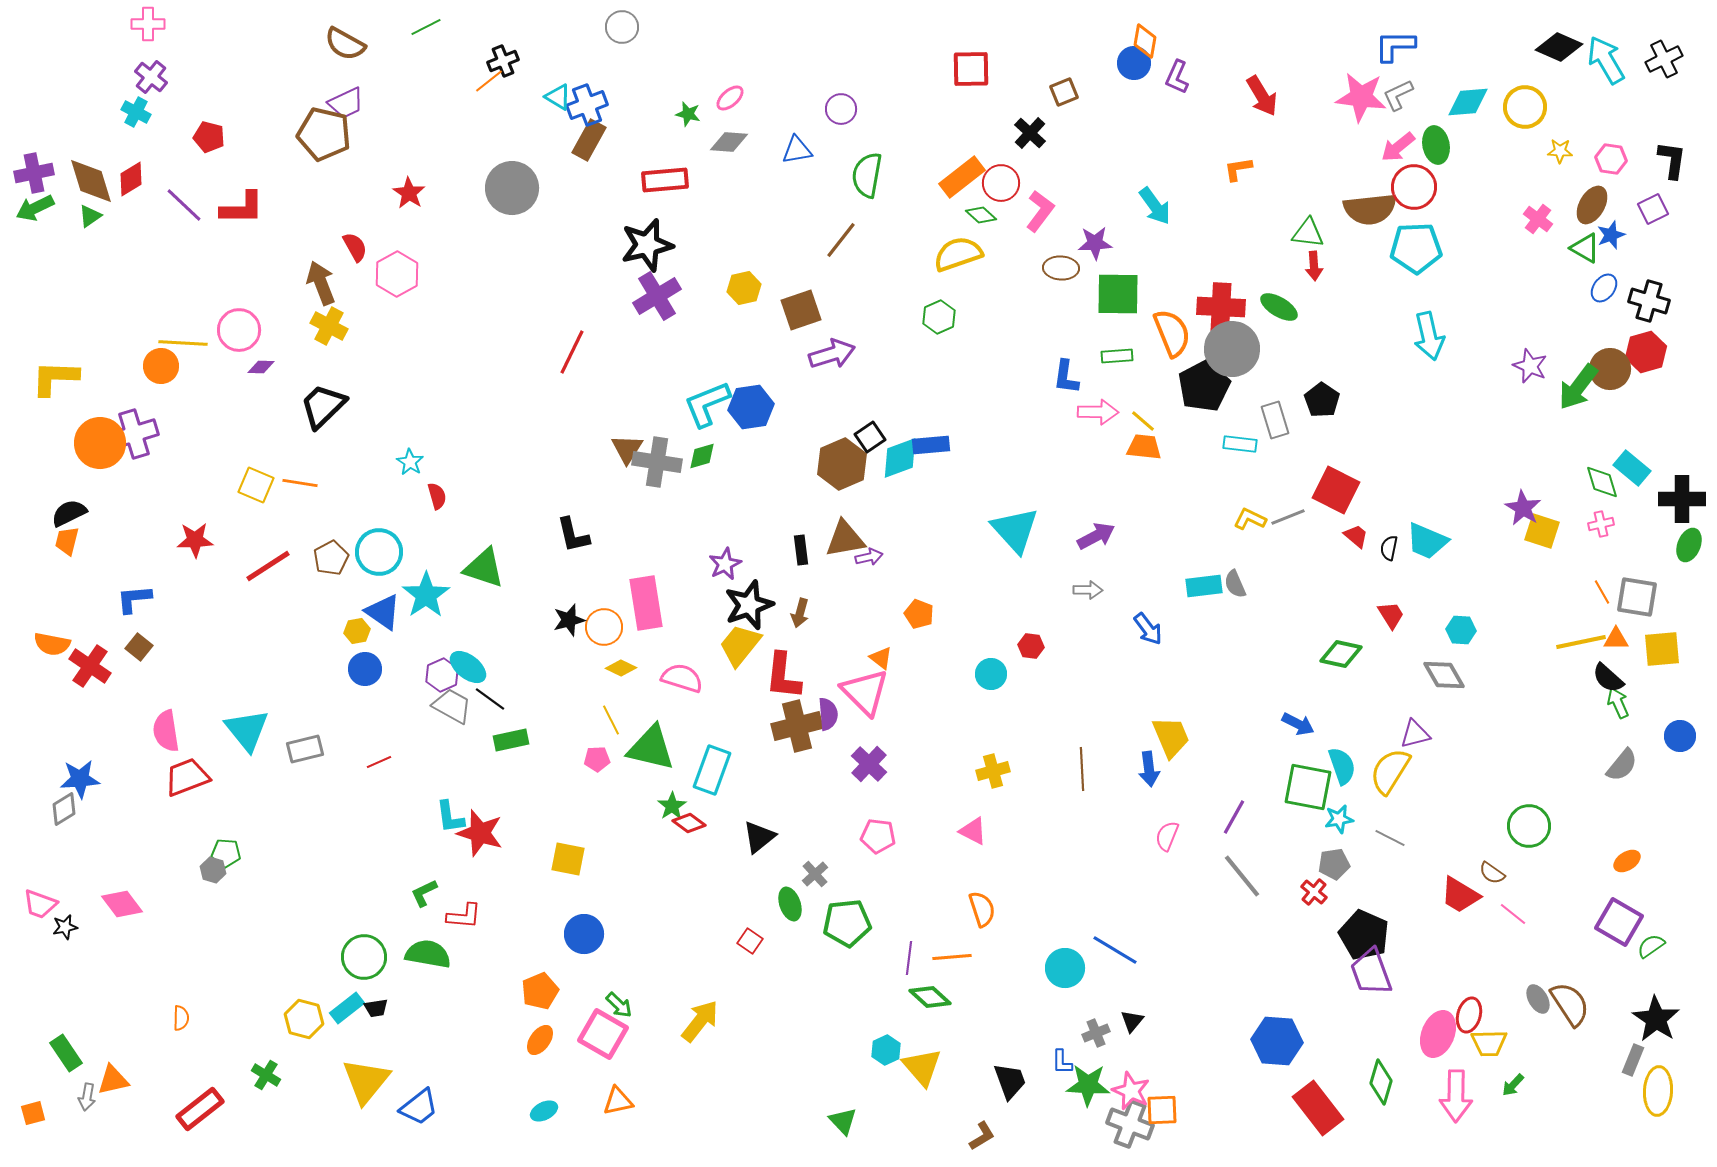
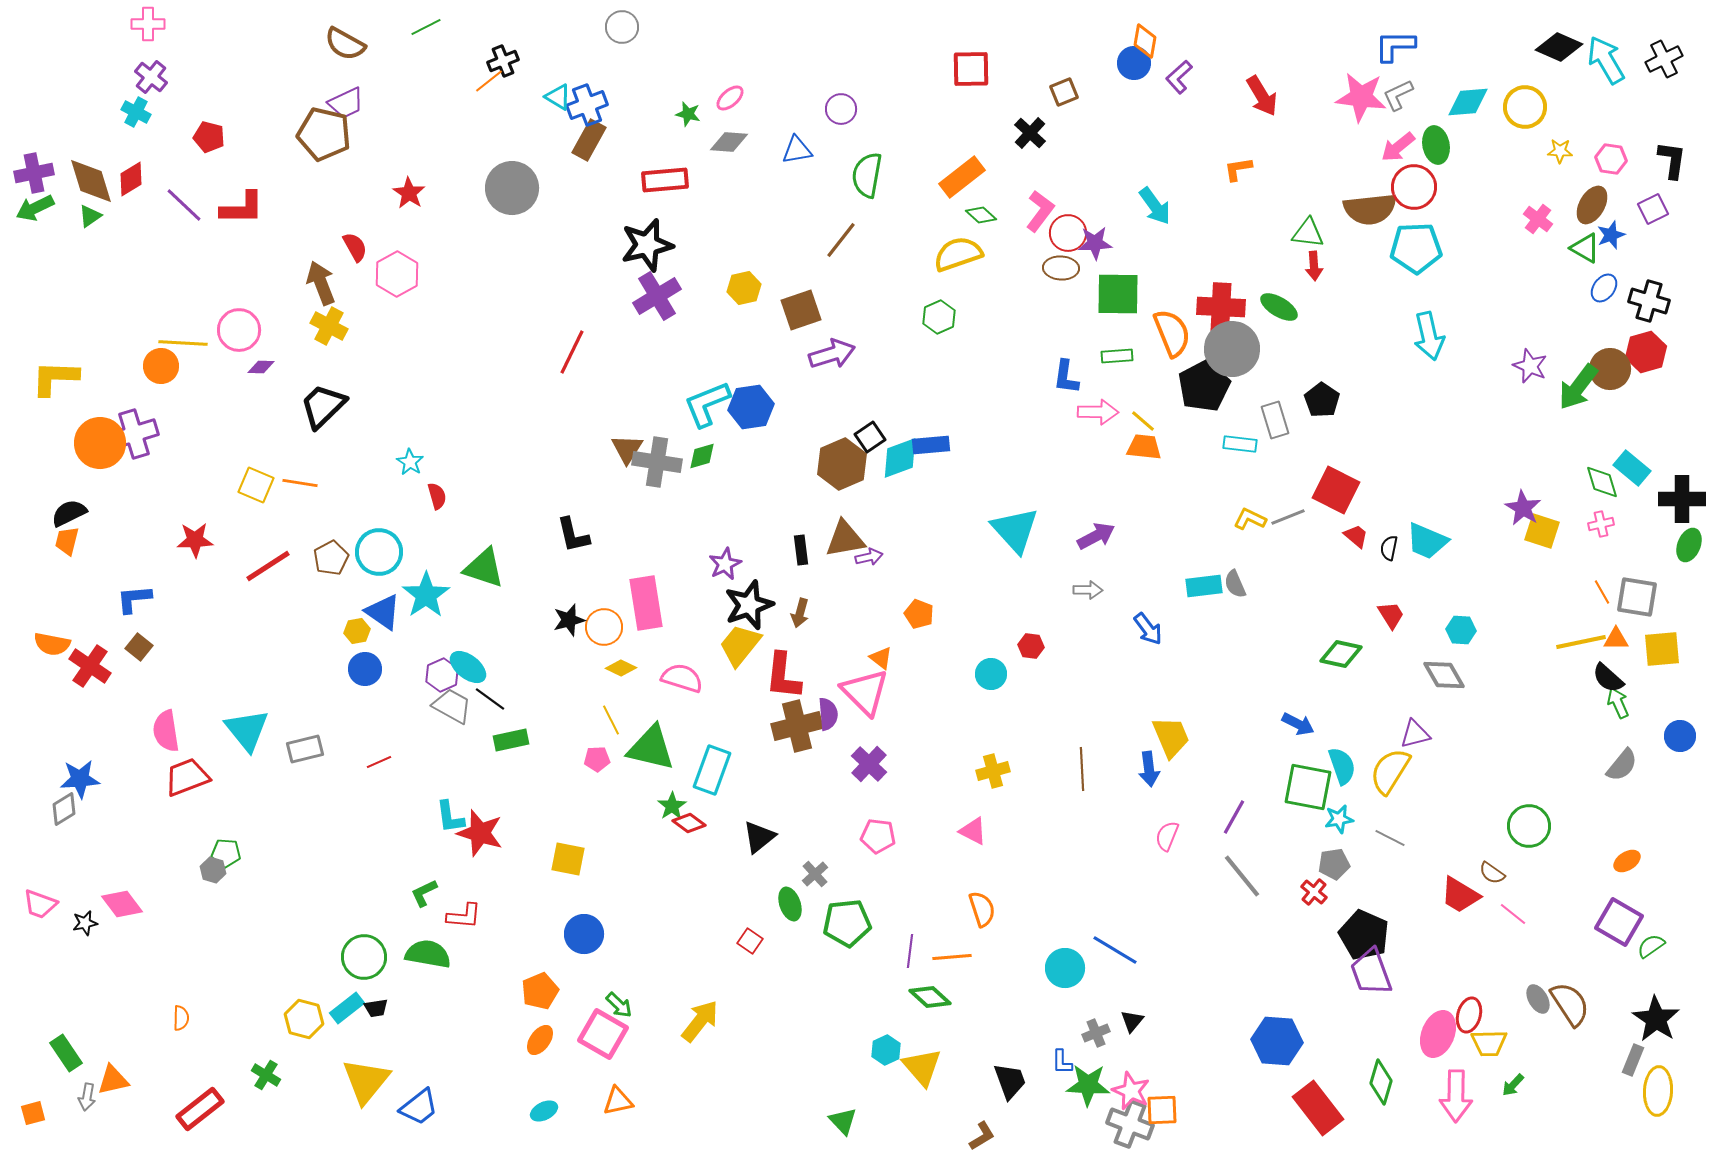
purple L-shape at (1177, 77): moved 2 px right; rotated 24 degrees clockwise
red circle at (1001, 183): moved 67 px right, 50 px down
black star at (65, 927): moved 20 px right, 4 px up
purple line at (909, 958): moved 1 px right, 7 px up
